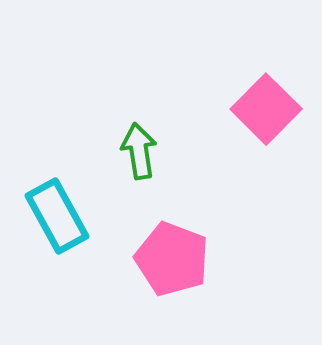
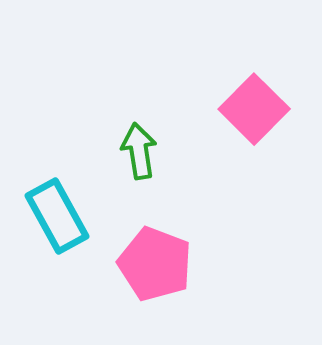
pink square: moved 12 px left
pink pentagon: moved 17 px left, 5 px down
